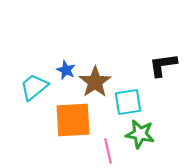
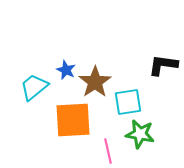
black L-shape: rotated 16 degrees clockwise
